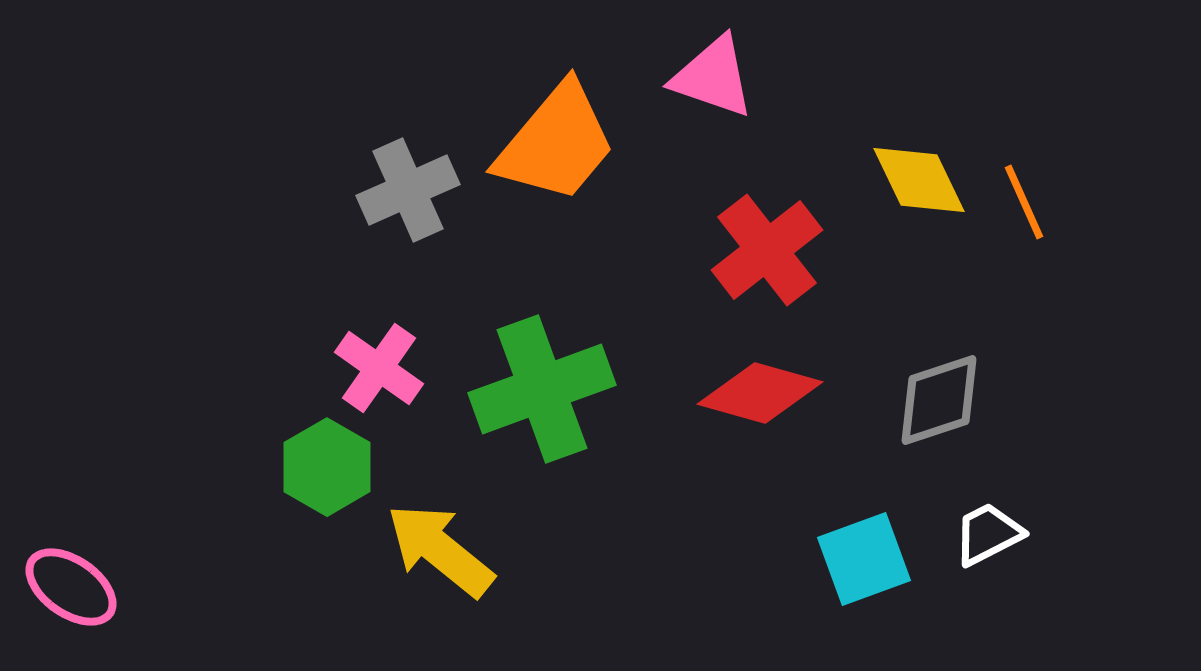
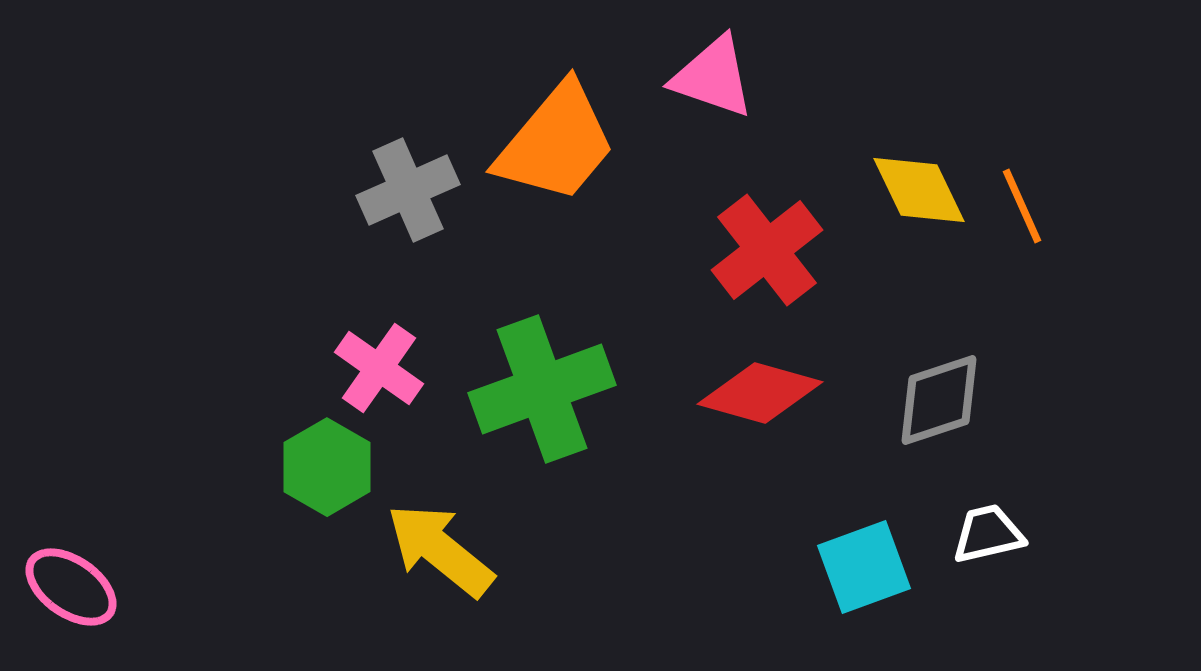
yellow diamond: moved 10 px down
orange line: moved 2 px left, 4 px down
white trapezoid: rotated 14 degrees clockwise
cyan square: moved 8 px down
